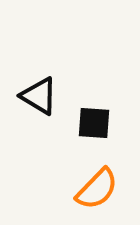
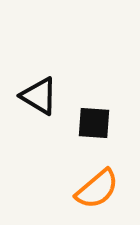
orange semicircle: rotated 6 degrees clockwise
